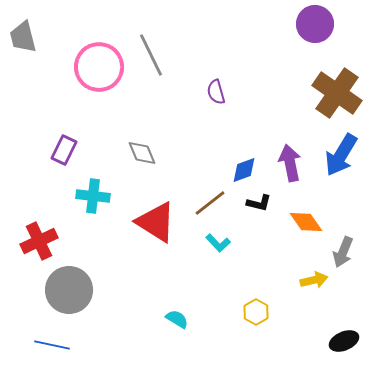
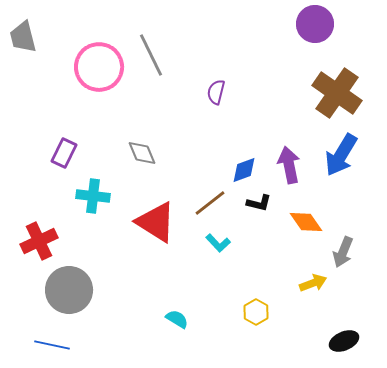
purple semicircle: rotated 30 degrees clockwise
purple rectangle: moved 3 px down
purple arrow: moved 1 px left, 2 px down
yellow arrow: moved 1 px left, 3 px down; rotated 8 degrees counterclockwise
